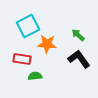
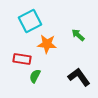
cyan square: moved 2 px right, 5 px up
black L-shape: moved 18 px down
green semicircle: rotated 56 degrees counterclockwise
